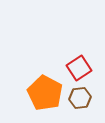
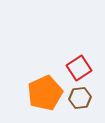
orange pentagon: rotated 20 degrees clockwise
